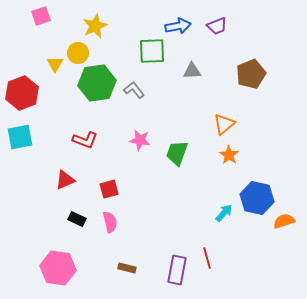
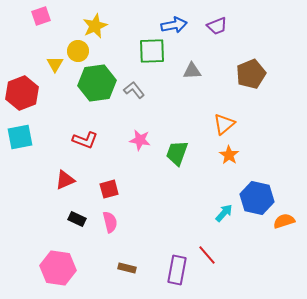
blue arrow: moved 4 px left, 1 px up
yellow circle: moved 2 px up
red line: moved 3 px up; rotated 25 degrees counterclockwise
